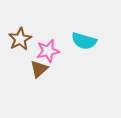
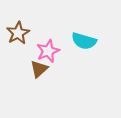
brown star: moved 2 px left, 6 px up
pink star: rotated 10 degrees counterclockwise
